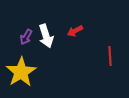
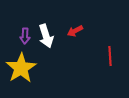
purple arrow: moved 1 px left, 1 px up; rotated 28 degrees counterclockwise
yellow star: moved 4 px up
